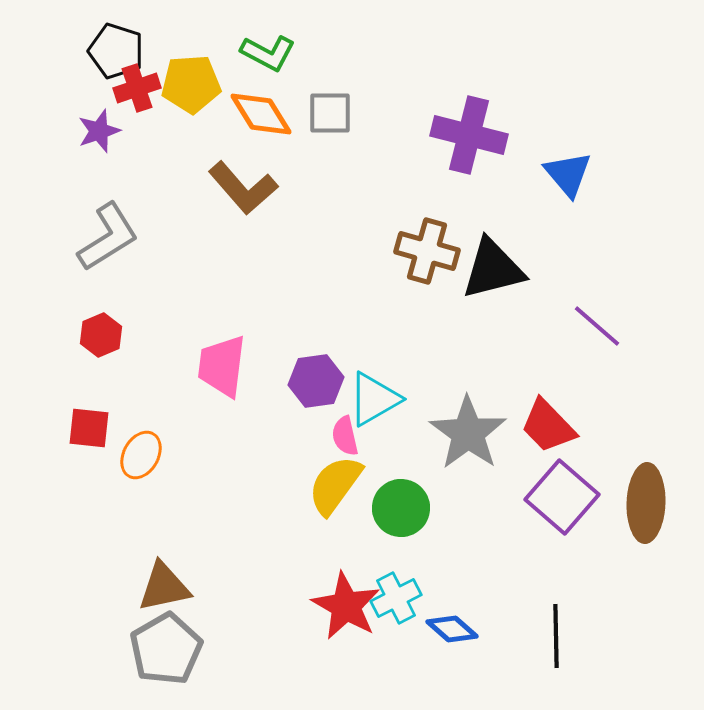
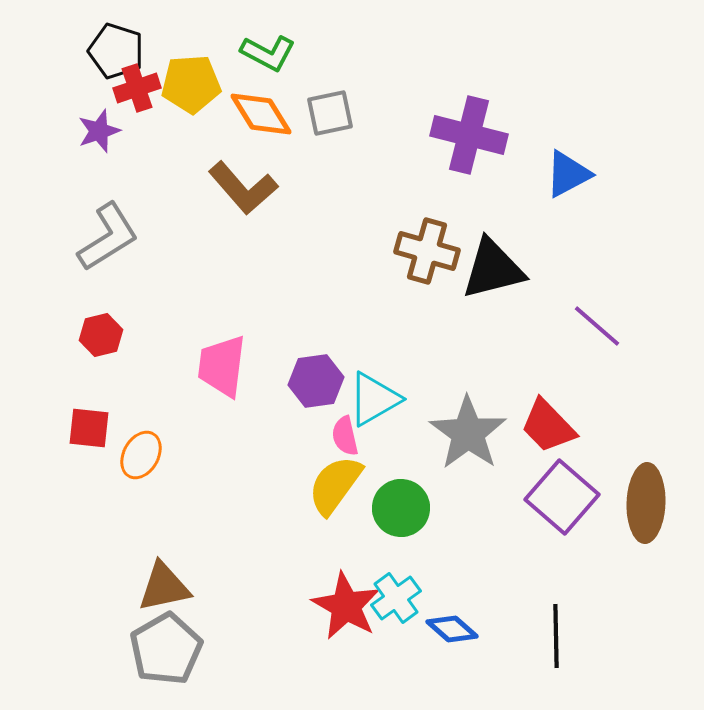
gray square: rotated 12 degrees counterclockwise
blue triangle: rotated 42 degrees clockwise
red hexagon: rotated 9 degrees clockwise
cyan cross: rotated 9 degrees counterclockwise
